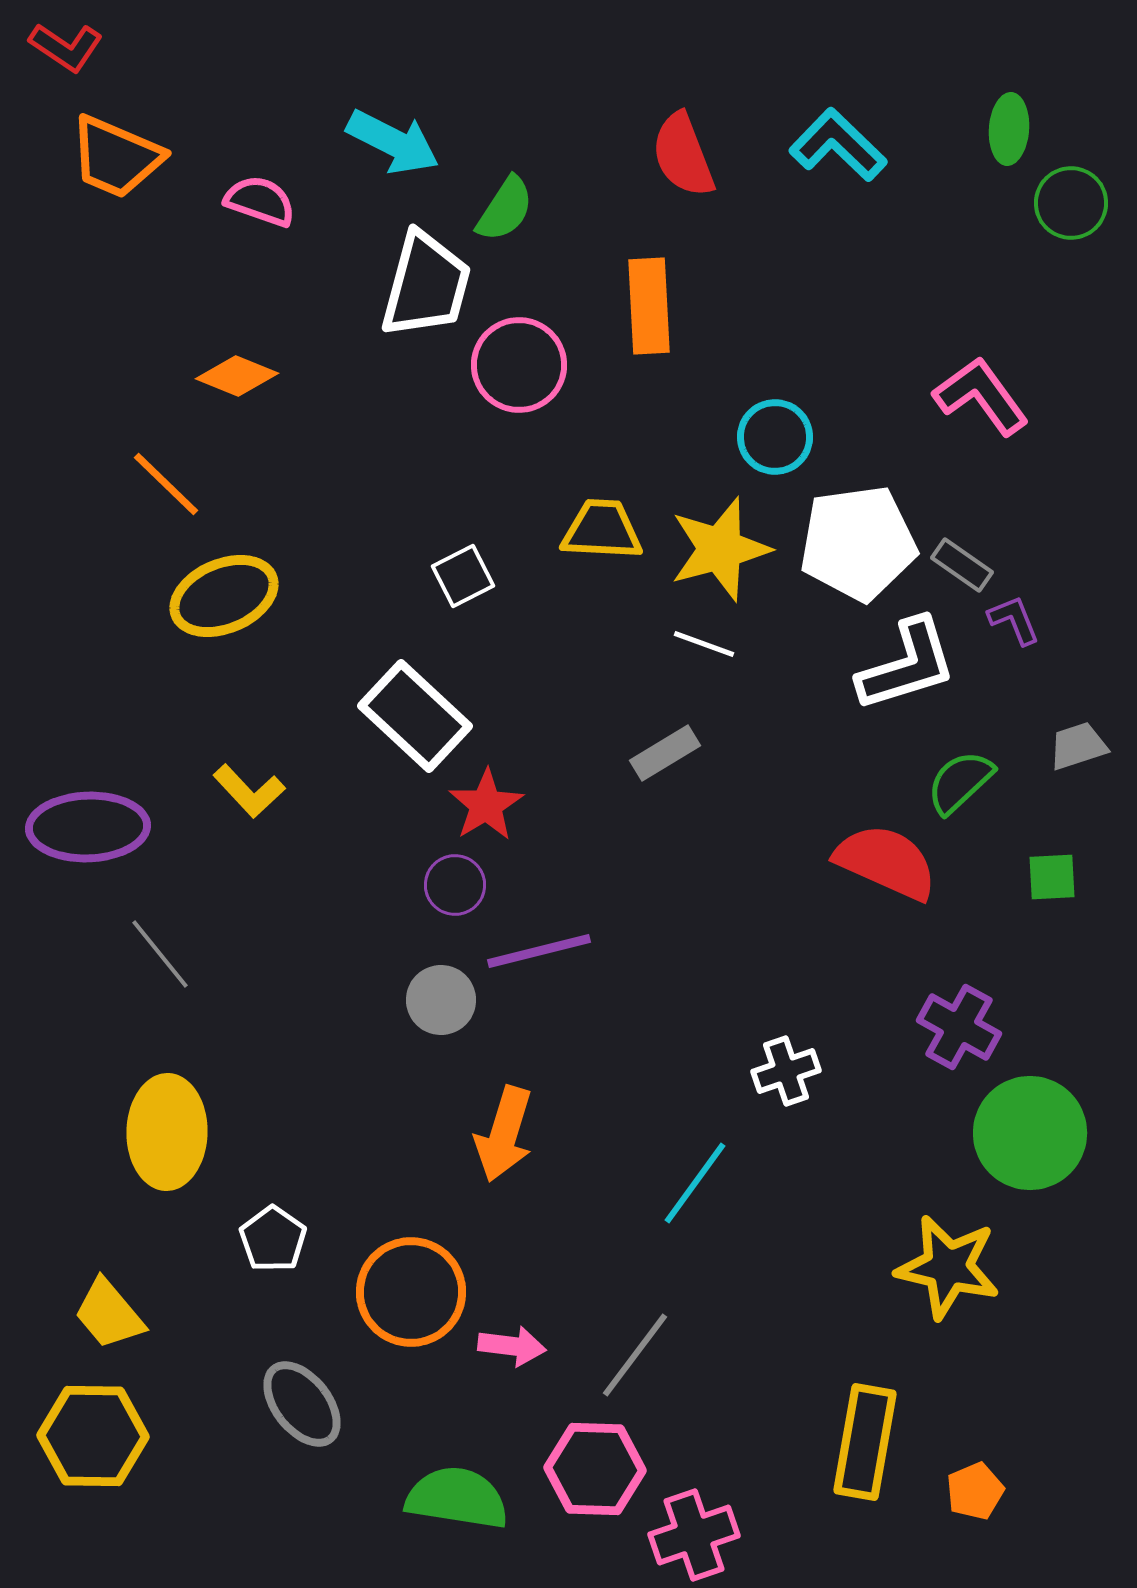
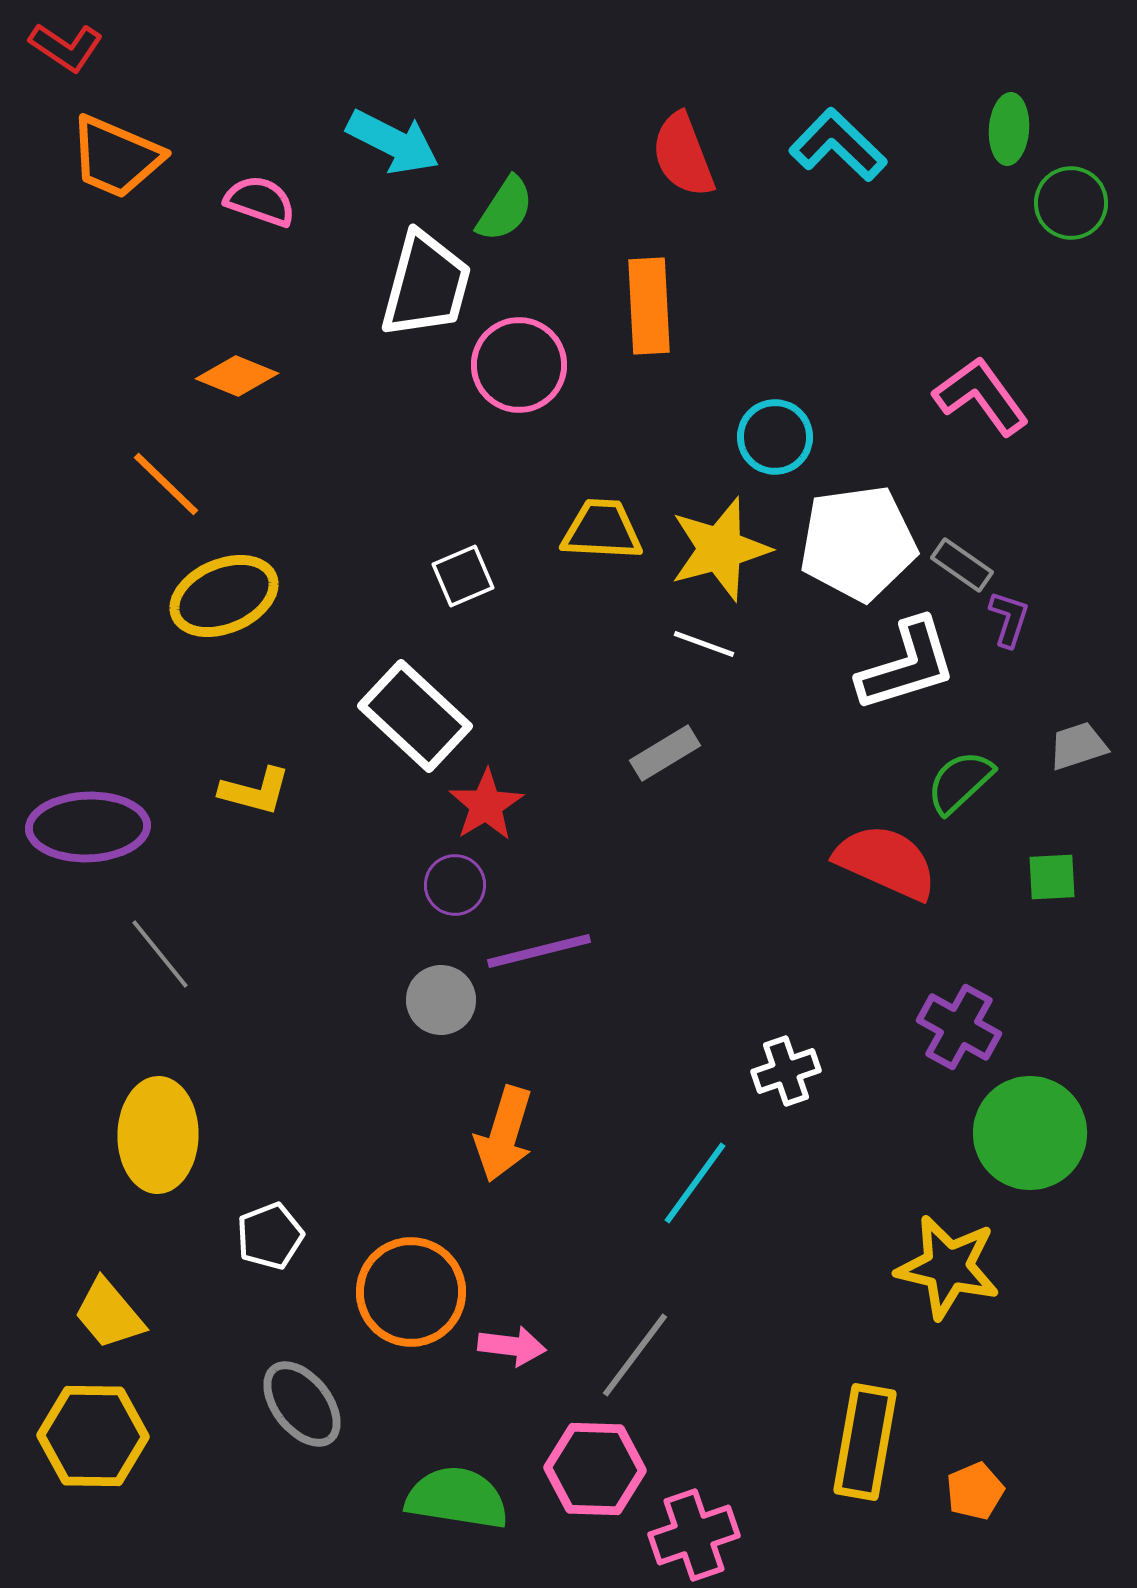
white square at (463, 576): rotated 4 degrees clockwise
purple L-shape at (1014, 620): moved 5 px left, 1 px up; rotated 40 degrees clockwise
yellow L-shape at (249, 791): moved 6 px right; rotated 32 degrees counterclockwise
yellow ellipse at (167, 1132): moved 9 px left, 3 px down
white pentagon at (273, 1239): moved 3 px left, 3 px up; rotated 16 degrees clockwise
